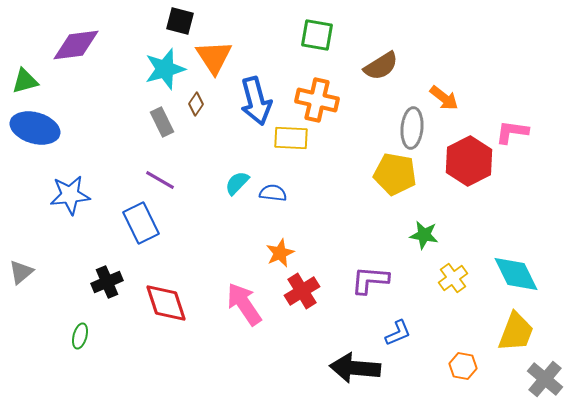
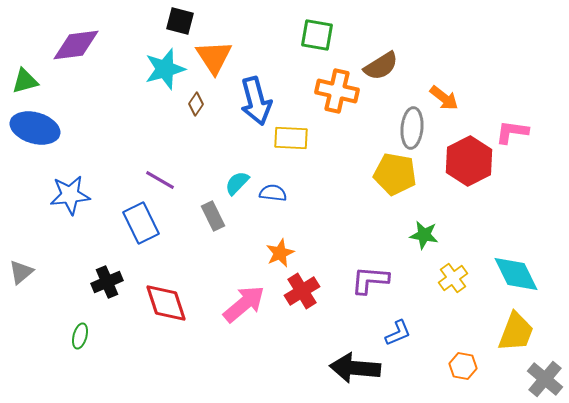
orange cross: moved 20 px right, 9 px up
gray rectangle: moved 51 px right, 94 px down
pink arrow: rotated 84 degrees clockwise
